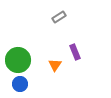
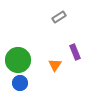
blue circle: moved 1 px up
